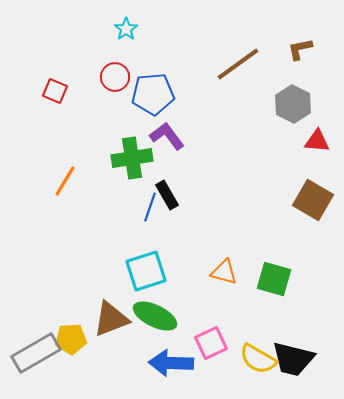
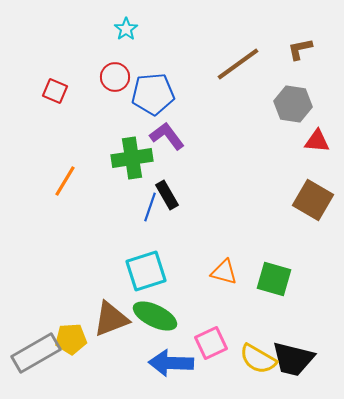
gray hexagon: rotated 18 degrees counterclockwise
